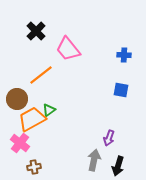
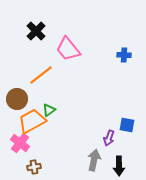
blue square: moved 6 px right, 35 px down
orange trapezoid: moved 2 px down
black arrow: moved 1 px right; rotated 18 degrees counterclockwise
